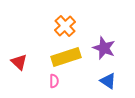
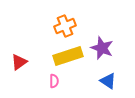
orange cross: rotated 20 degrees clockwise
purple star: moved 2 px left
yellow rectangle: moved 2 px right, 1 px up
red triangle: rotated 42 degrees clockwise
